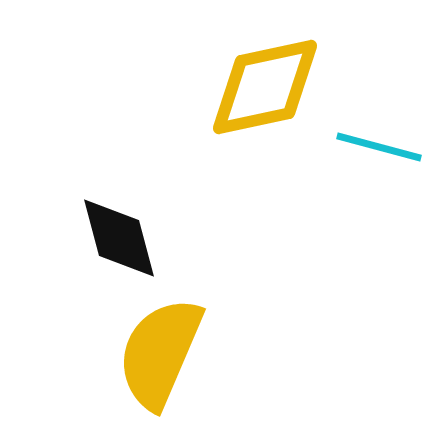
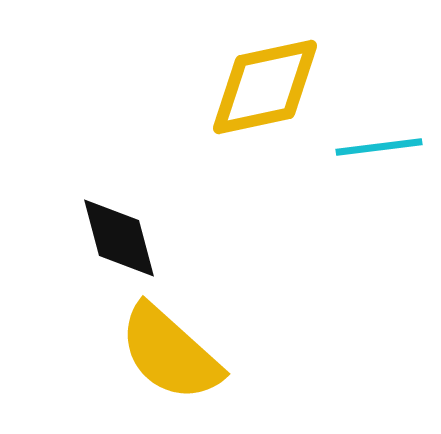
cyan line: rotated 22 degrees counterclockwise
yellow semicircle: moved 10 px right; rotated 71 degrees counterclockwise
